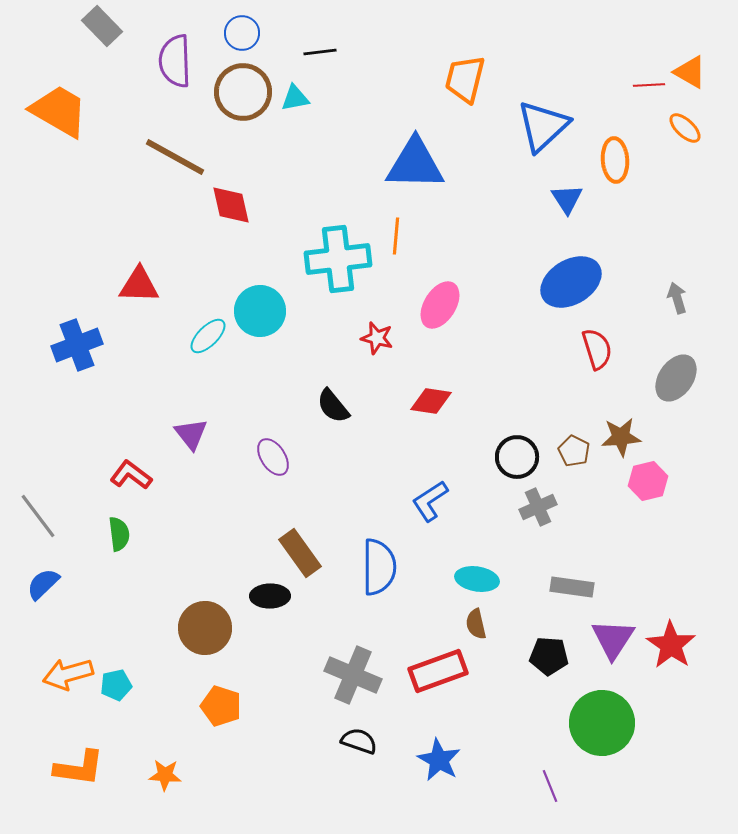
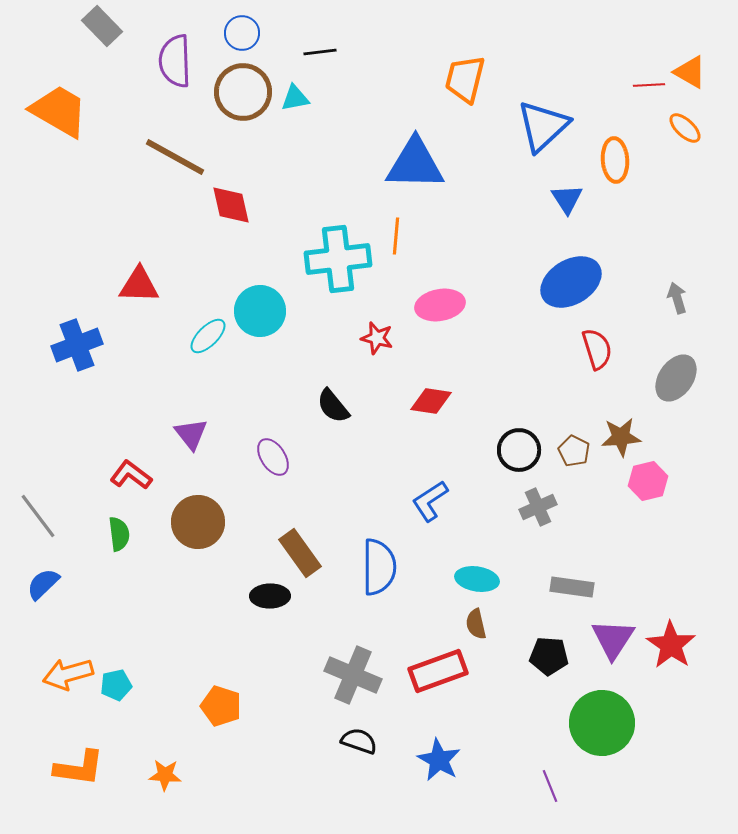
pink ellipse at (440, 305): rotated 48 degrees clockwise
black circle at (517, 457): moved 2 px right, 7 px up
brown circle at (205, 628): moved 7 px left, 106 px up
